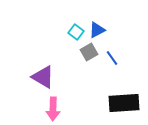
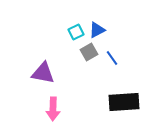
cyan square: rotated 28 degrees clockwise
purple triangle: moved 4 px up; rotated 20 degrees counterclockwise
black rectangle: moved 1 px up
